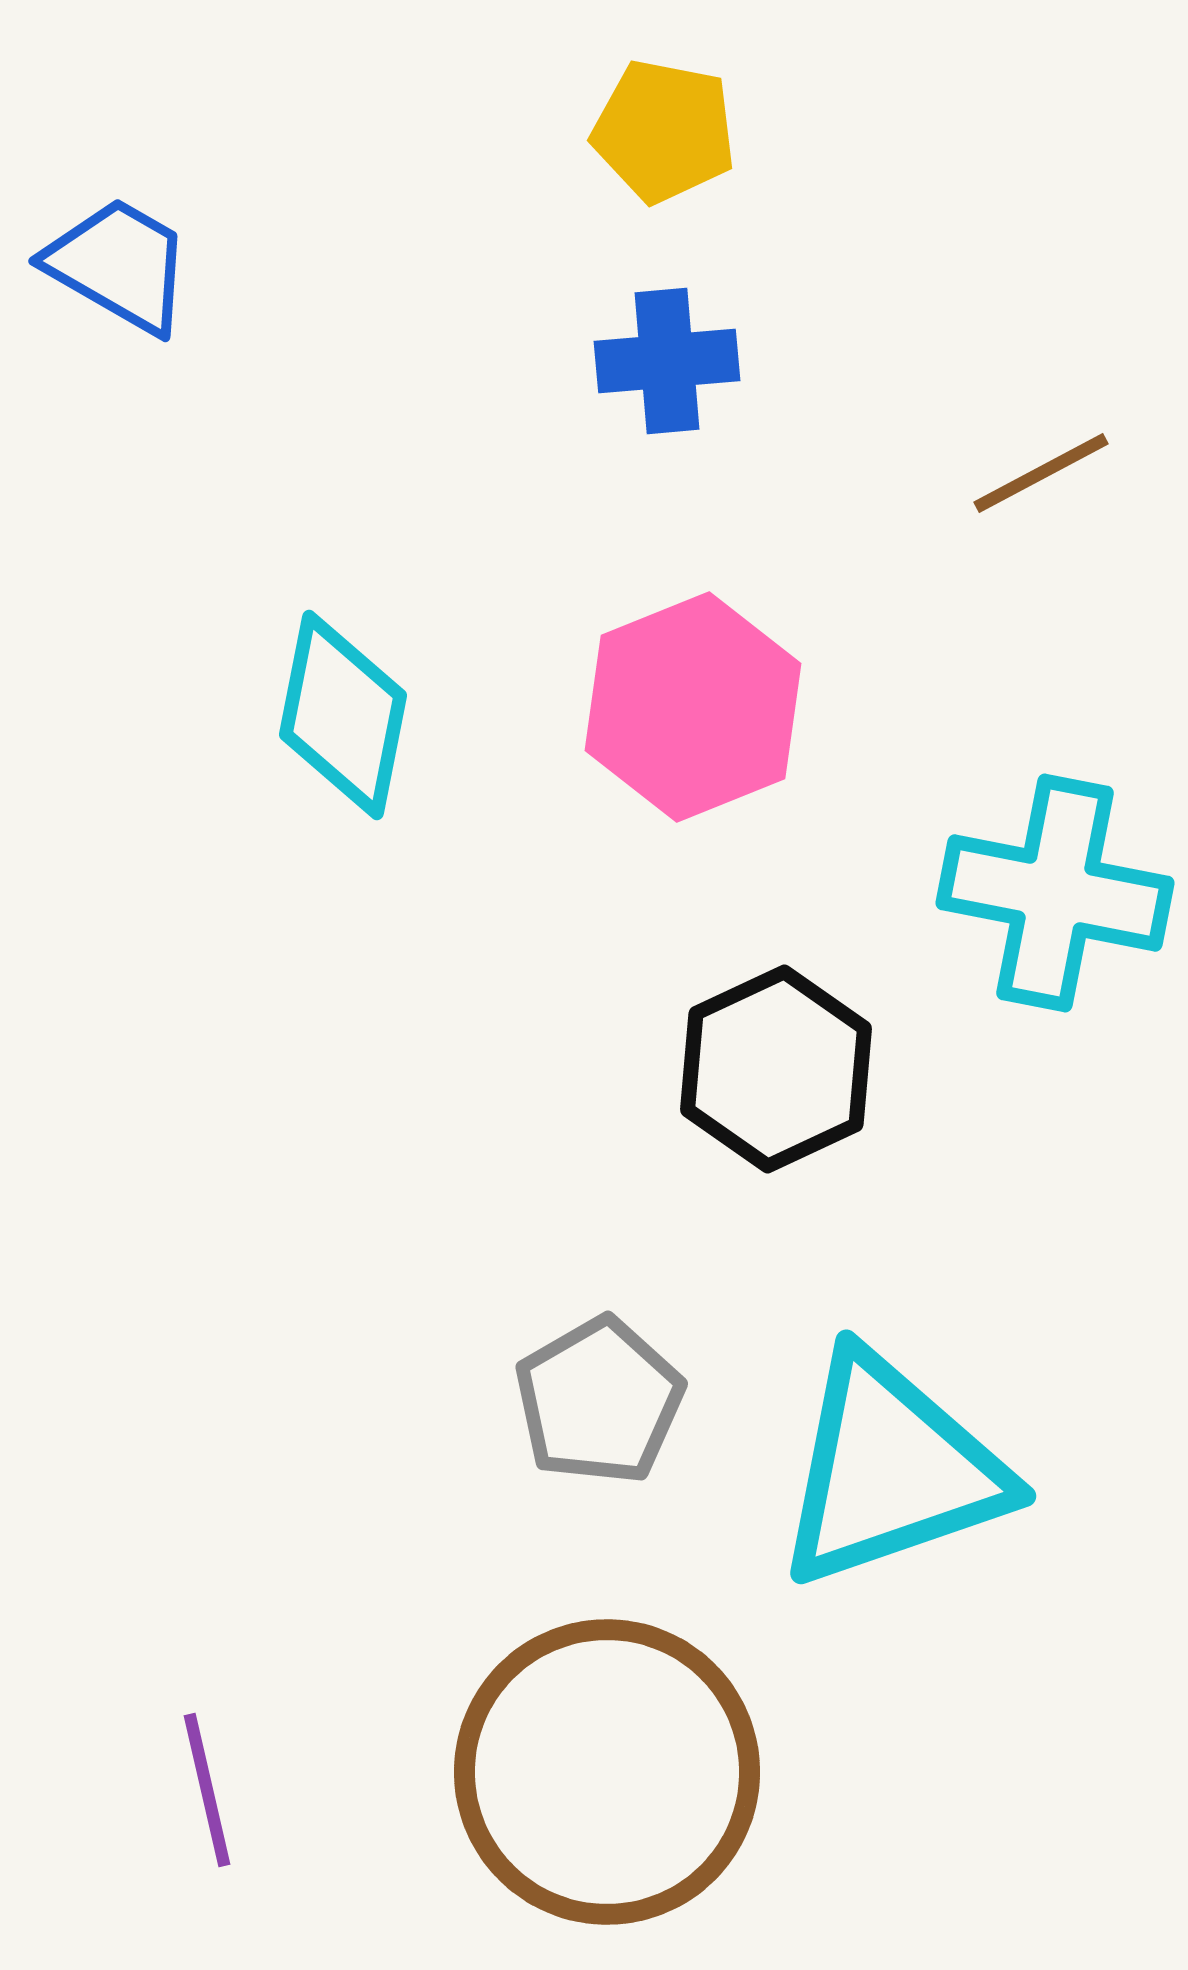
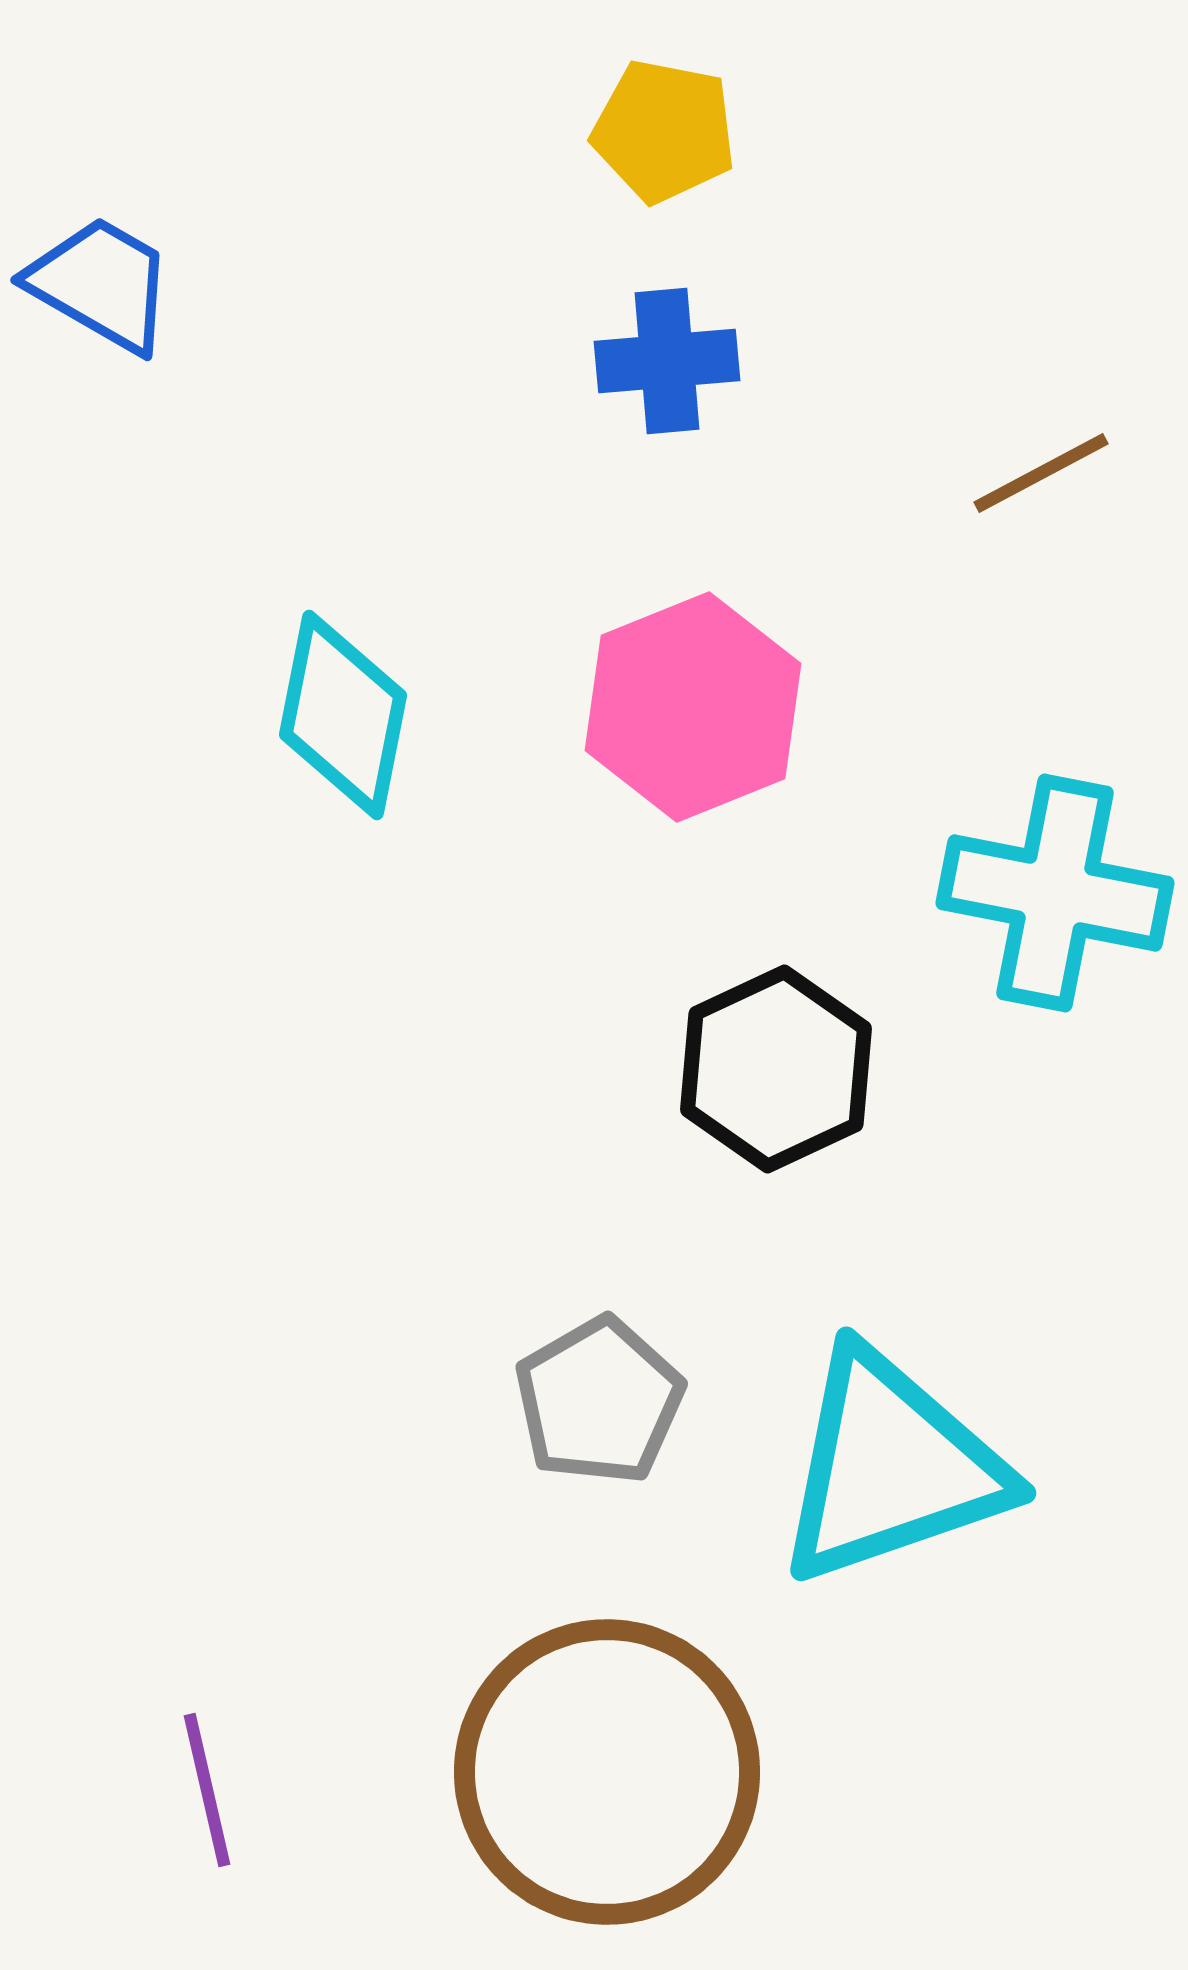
blue trapezoid: moved 18 px left, 19 px down
cyan triangle: moved 3 px up
